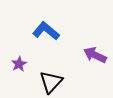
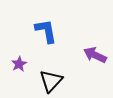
blue L-shape: rotated 40 degrees clockwise
black triangle: moved 1 px up
